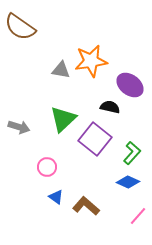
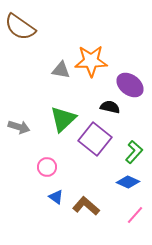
orange star: rotated 8 degrees clockwise
green L-shape: moved 2 px right, 1 px up
pink line: moved 3 px left, 1 px up
